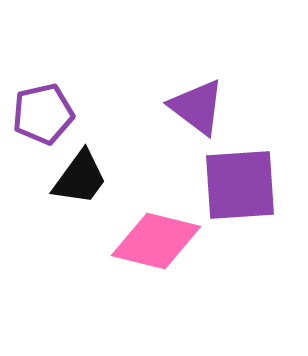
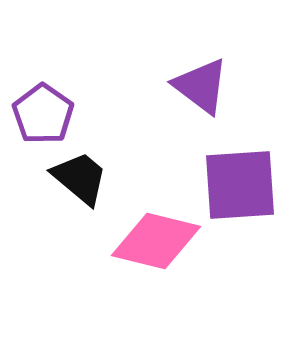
purple triangle: moved 4 px right, 21 px up
purple pentagon: rotated 24 degrees counterclockwise
black trapezoid: rotated 86 degrees counterclockwise
